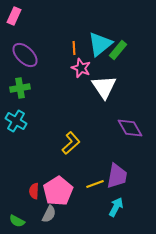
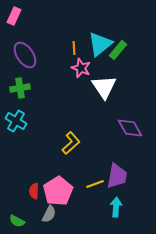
purple ellipse: rotated 12 degrees clockwise
cyan arrow: rotated 24 degrees counterclockwise
